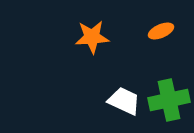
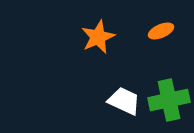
orange star: moved 6 px right; rotated 20 degrees counterclockwise
